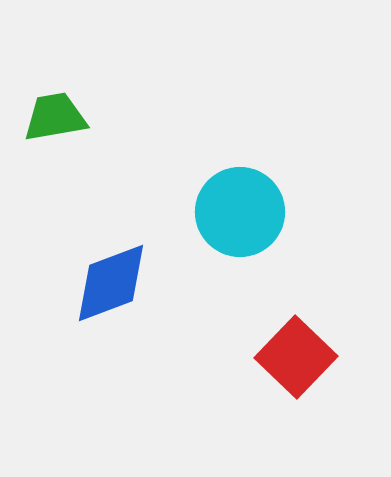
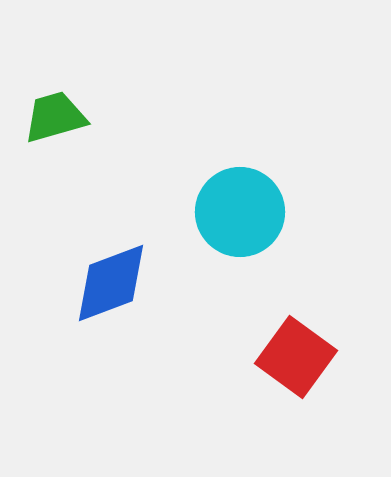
green trapezoid: rotated 6 degrees counterclockwise
red square: rotated 8 degrees counterclockwise
